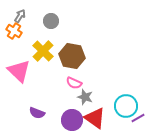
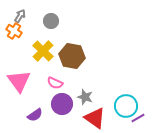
pink triangle: moved 10 px down; rotated 10 degrees clockwise
pink semicircle: moved 19 px left
purple semicircle: moved 2 px left, 2 px down; rotated 56 degrees counterclockwise
purple circle: moved 10 px left, 16 px up
